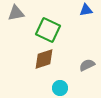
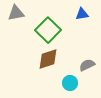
blue triangle: moved 4 px left, 4 px down
green square: rotated 20 degrees clockwise
brown diamond: moved 4 px right
cyan circle: moved 10 px right, 5 px up
